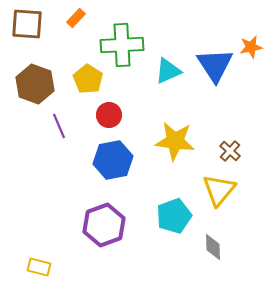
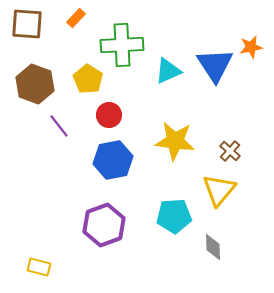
purple line: rotated 15 degrees counterclockwise
cyan pentagon: rotated 16 degrees clockwise
